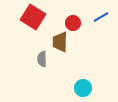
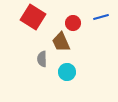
blue line: rotated 14 degrees clockwise
brown trapezoid: moved 1 px right; rotated 25 degrees counterclockwise
cyan circle: moved 16 px left, 16 px up
